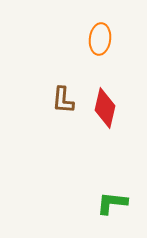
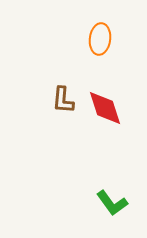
red diamond: rotated 30 degrees counterclockwise
green L-shape: rotated 132 degrees counterclockwise
